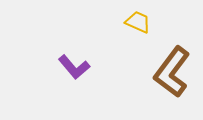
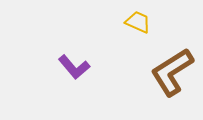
brown L-shape: rotated 21 degrees clockwise
